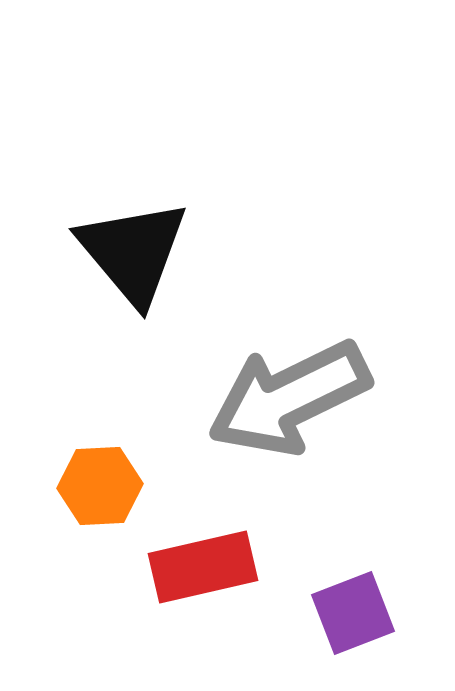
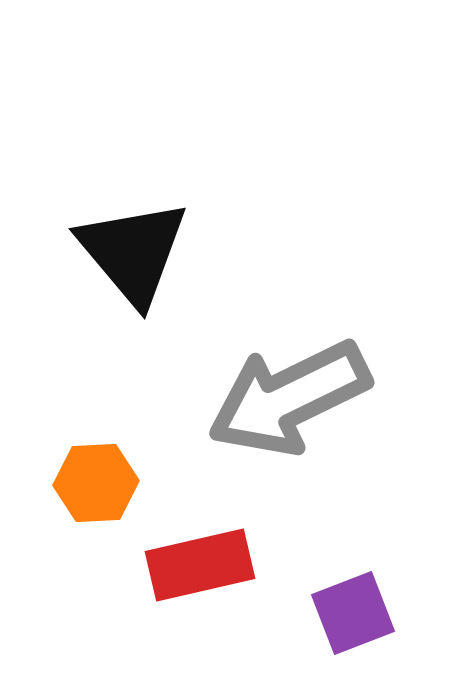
orange hexagon: moved 4 px left, 3 px up
red rectangle: moved 3 px left, 2 px up
